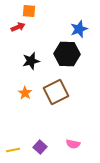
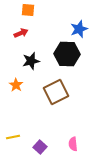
orange square: moved 1 px left, 1 px up
red arrow: moved 3 px right, 6 px down
orange star: moved 9 px left, 8 px up
pink semicircle: rotated 72 degrees clockwise
yellow line: moved 13 px up
